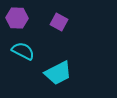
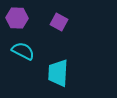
cyan trapezoid: rotated 120 degrees clockwise
